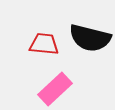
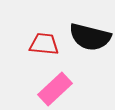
black semicircle: moved 1 px up
